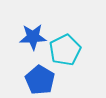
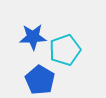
cyan pentagon: rotated 8 degrees clockwise
